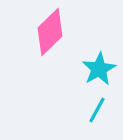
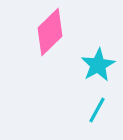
cyan star: moved 1 px left, 4 px up
